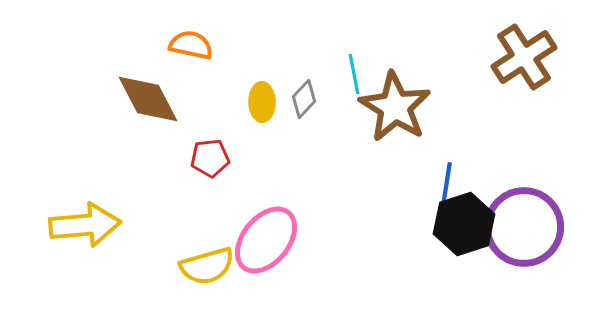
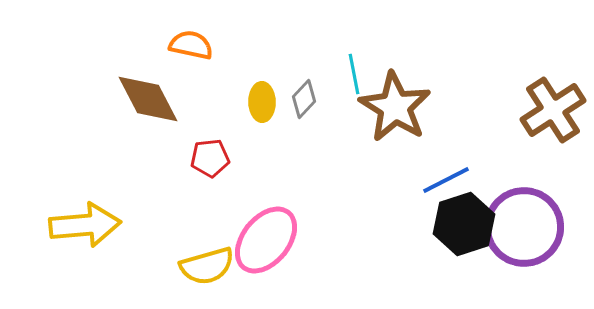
brown cross: moved 29 px right, 53 px down
blue line: moved 7 px up; rotated 54 degrees clockwise
